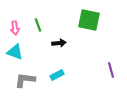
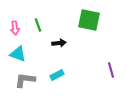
cyan triangle: moved 3 px right, 2 px down
